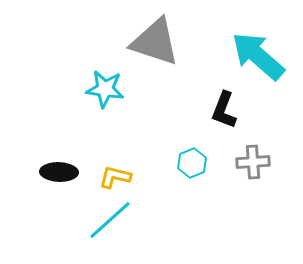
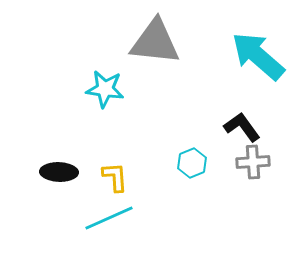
gray triangle: rotated 12 degrees counterclockwise
black L-shape: moved 18 px right, 17 px down; rotated 123 degrees clockwise
yellow L-shape: rotated 72 degrees clockwise
cyan line: moved 1 px left, 2 px up; rotated 18 degrees clockwise
